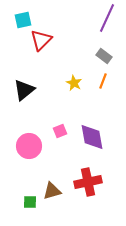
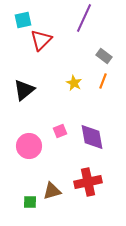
purple line: moved 23 px left
